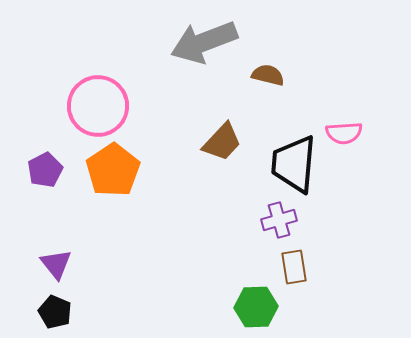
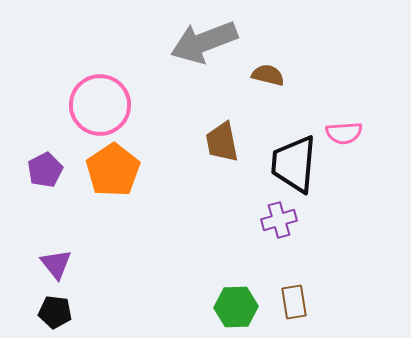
pink circle: moved 2 px right, 1 px up
brown trapezoid: rotated 126 degrees clockwise
brown rectangle: moved 35 px down
green hexagon: moved 20 px left
black pentagon: rotated 16 degrees counterclockwise
